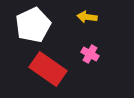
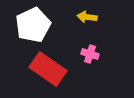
pink cross: rotated 12 degrees counterclockwise
